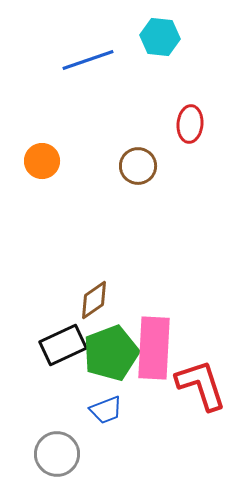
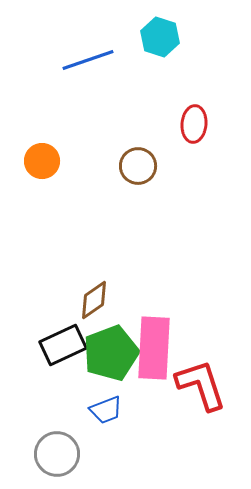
cyan hexagon: rotated 12 degrees clockwise
red ellipse: moved 4 px right
